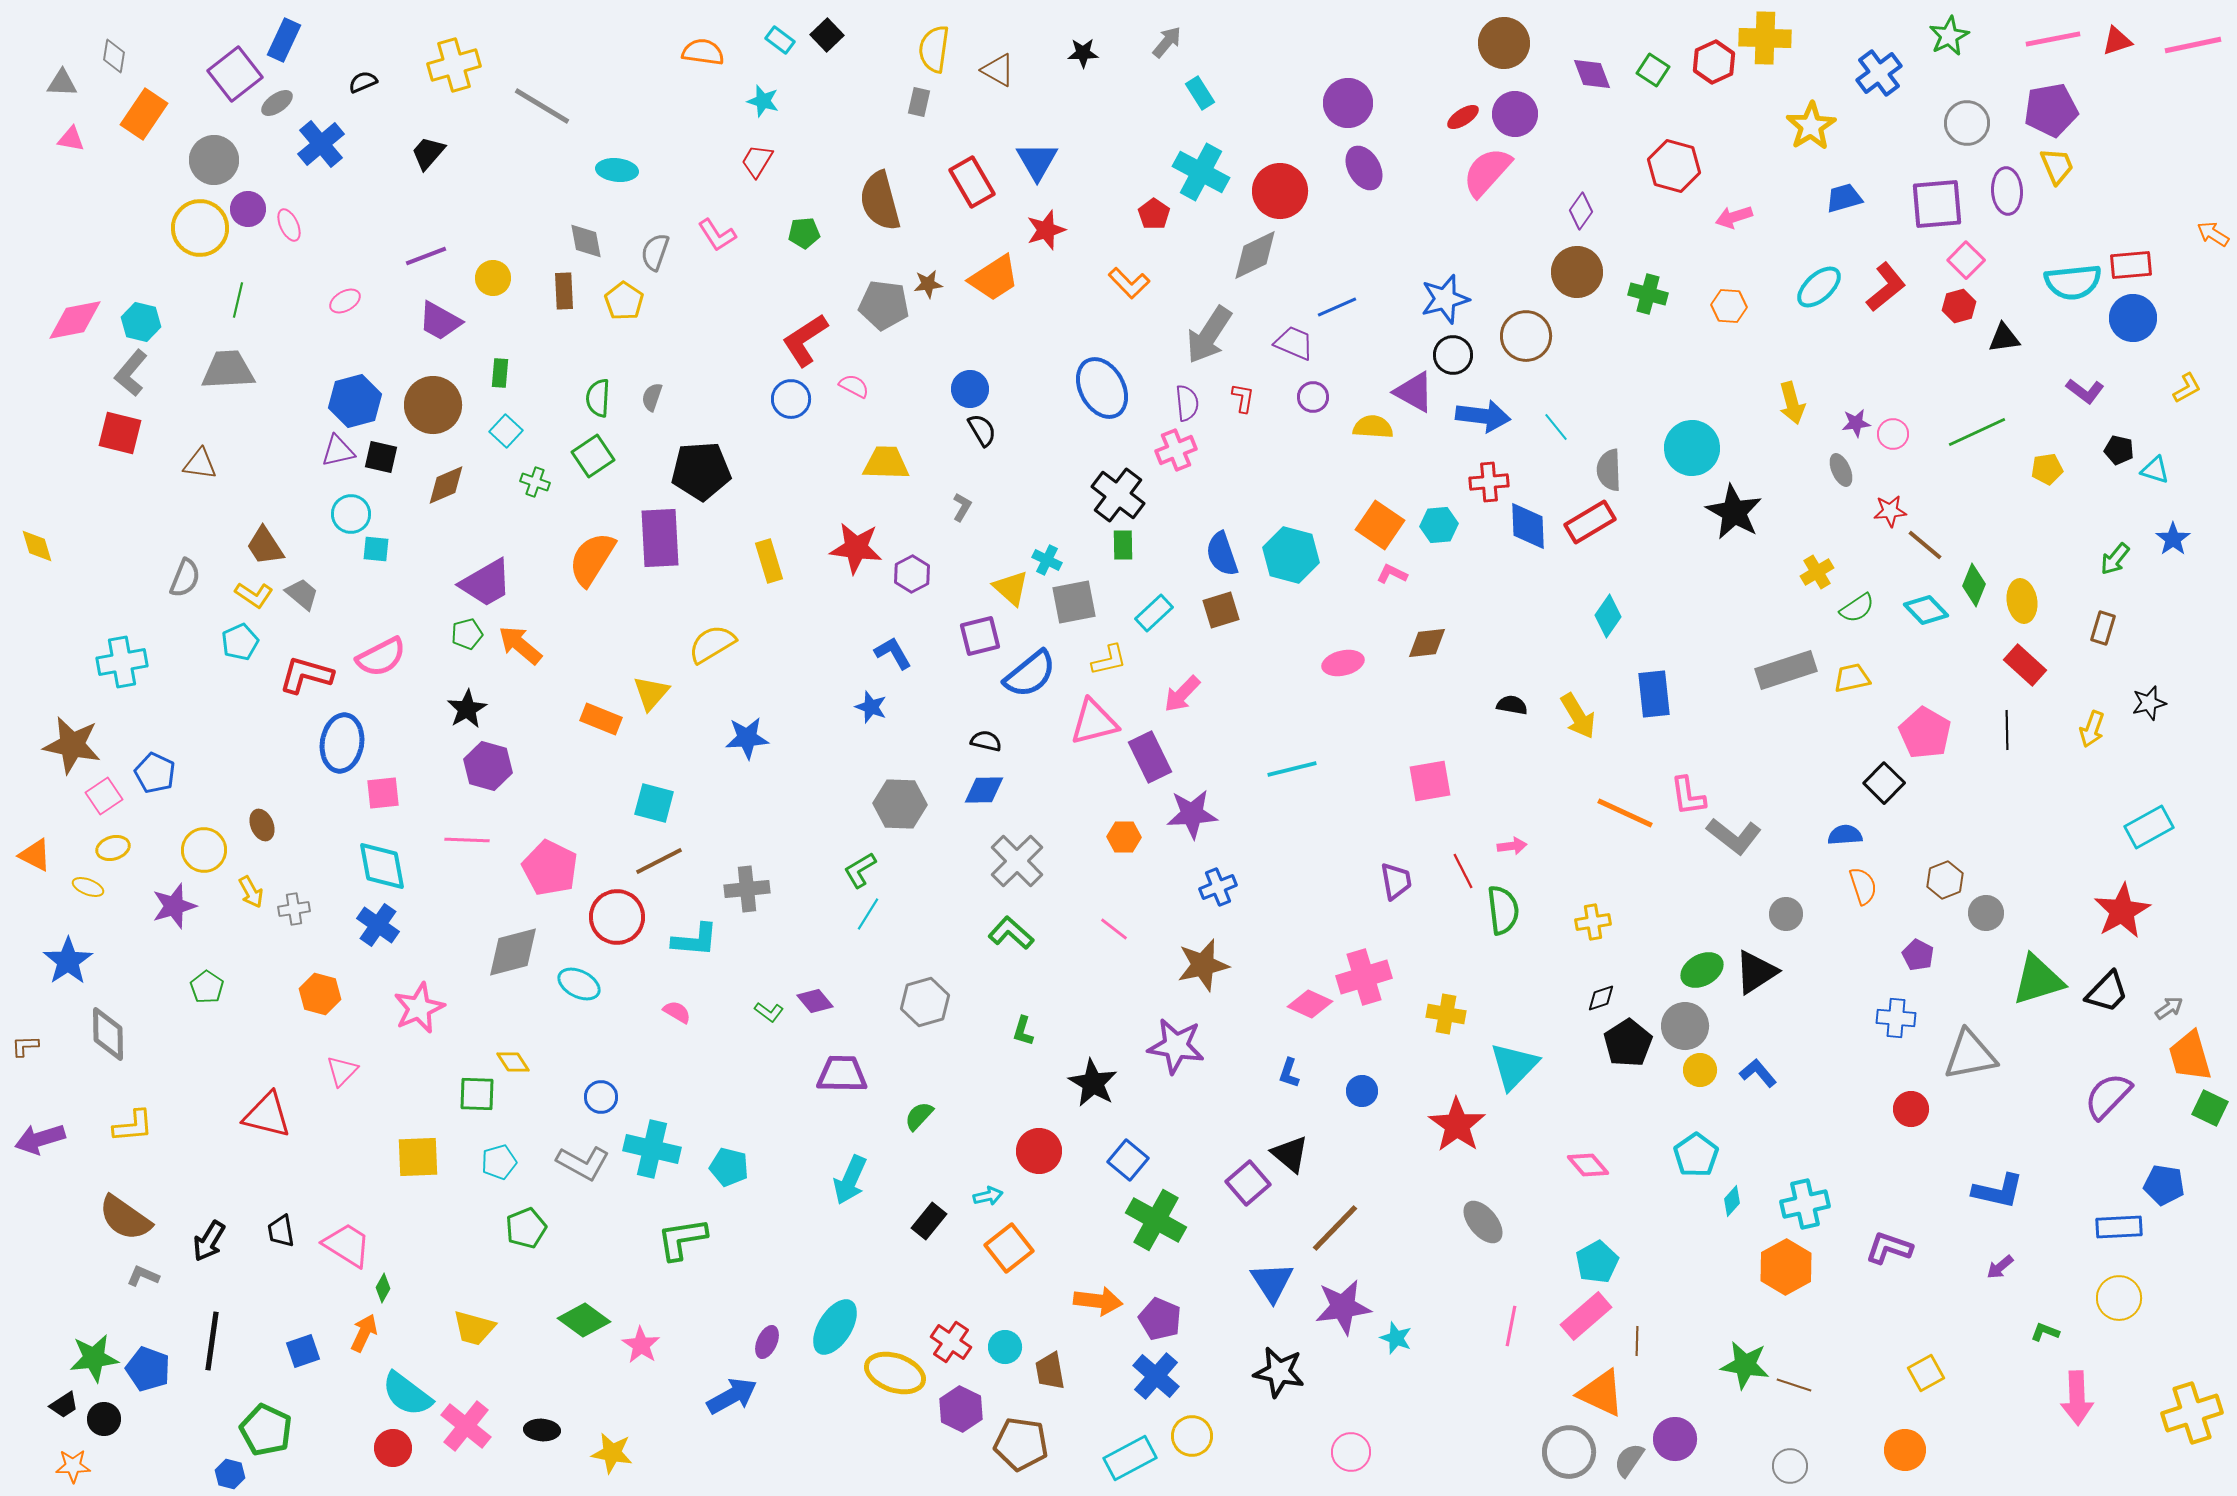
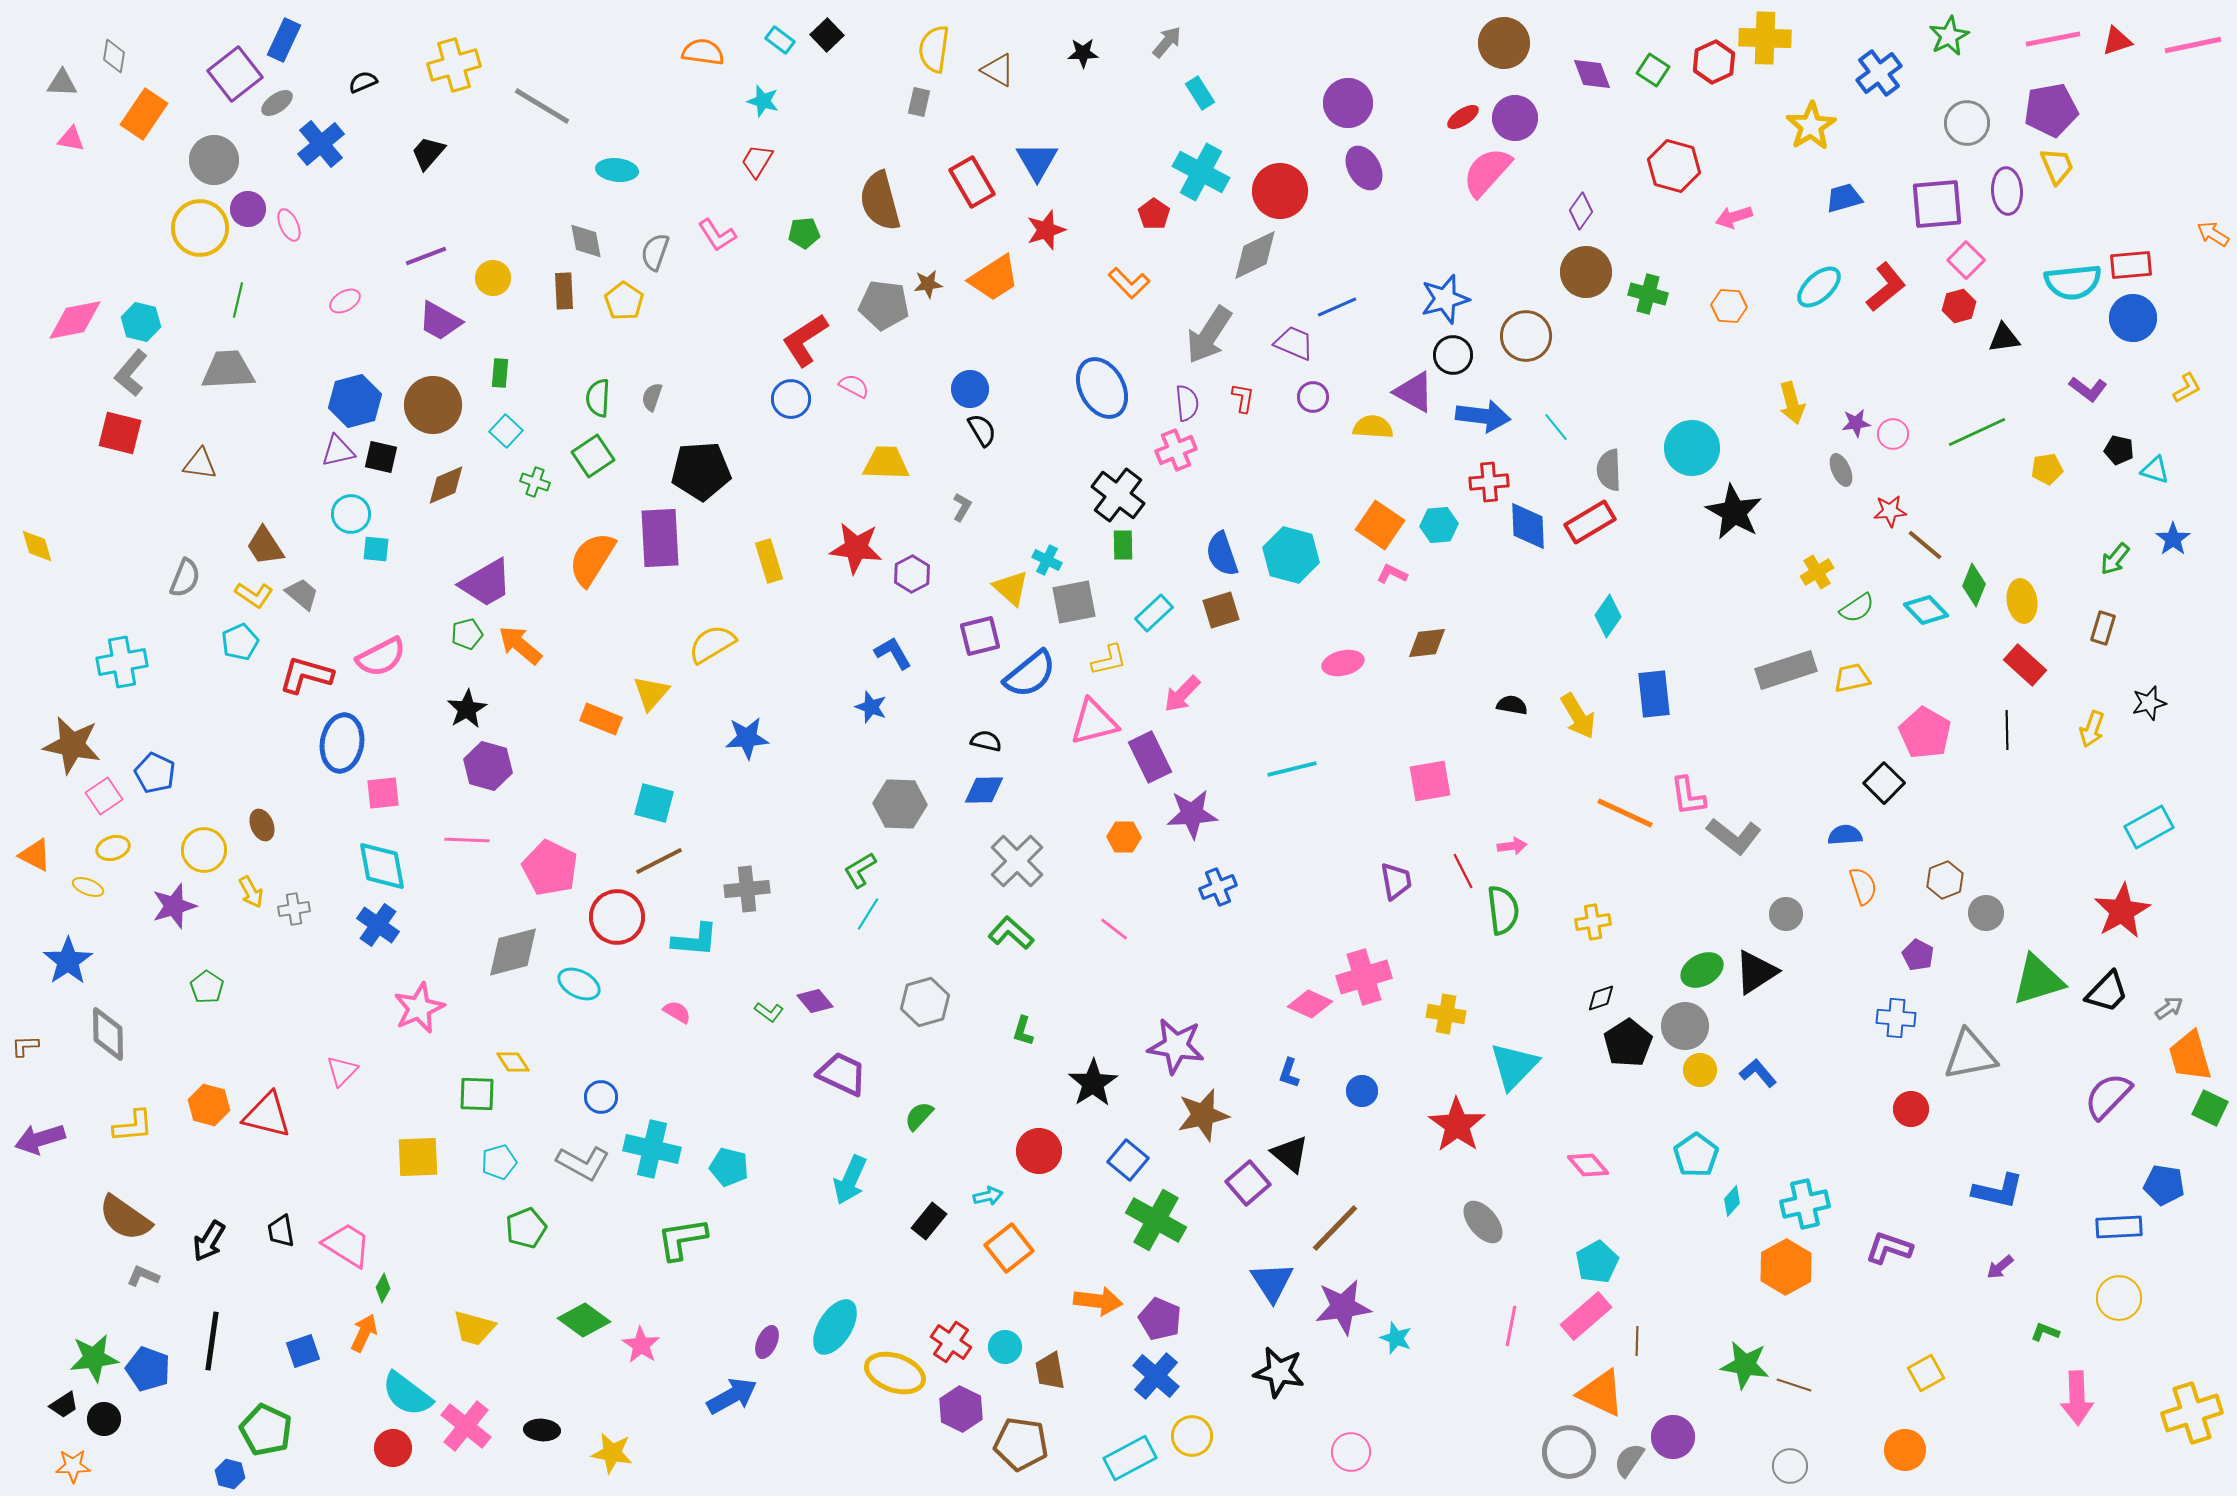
purple circle at (1515, 114): moved 4 px down
brown circle at (1577, 272): moved 9 px right
purple L-shape at (2085, 391): moved 3 px right, 2 px up
brown star at (1203, 965): moved 150 px down
orange hexagon at (320, 994): moved 111 px left, 111 px down
purple trapezoid at (842, 1074): rotated 24 degrees clockwise
black star at (1093, 1083): rotated 9 degrees clockwise
purple circle at (1675, 1439): moved 2 px left, 2 px up
